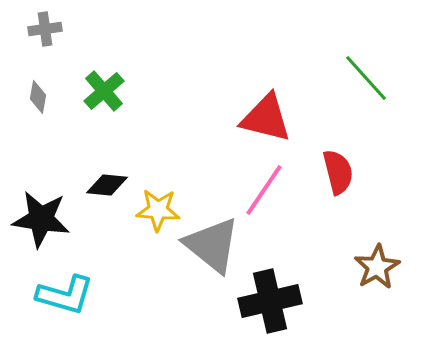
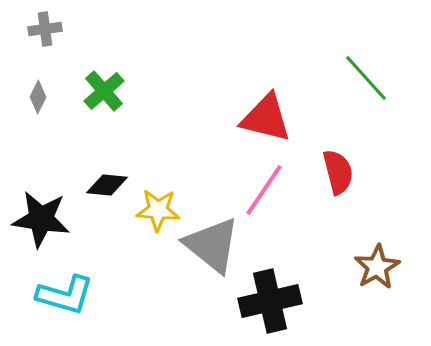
gray diamond: rotated 16 degrees clockwise
